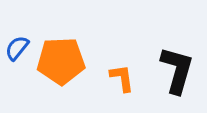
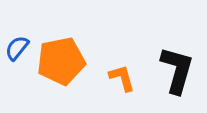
orange pentagon: rotated 9 degrees counterclockwise
orange L-shape: rotated 8 degrees counterclockwise
